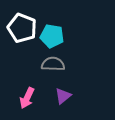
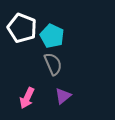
cyan pentagon: rotated 15 degrees clockwise
gray semicircle: rotated 65 degrees clockwise
